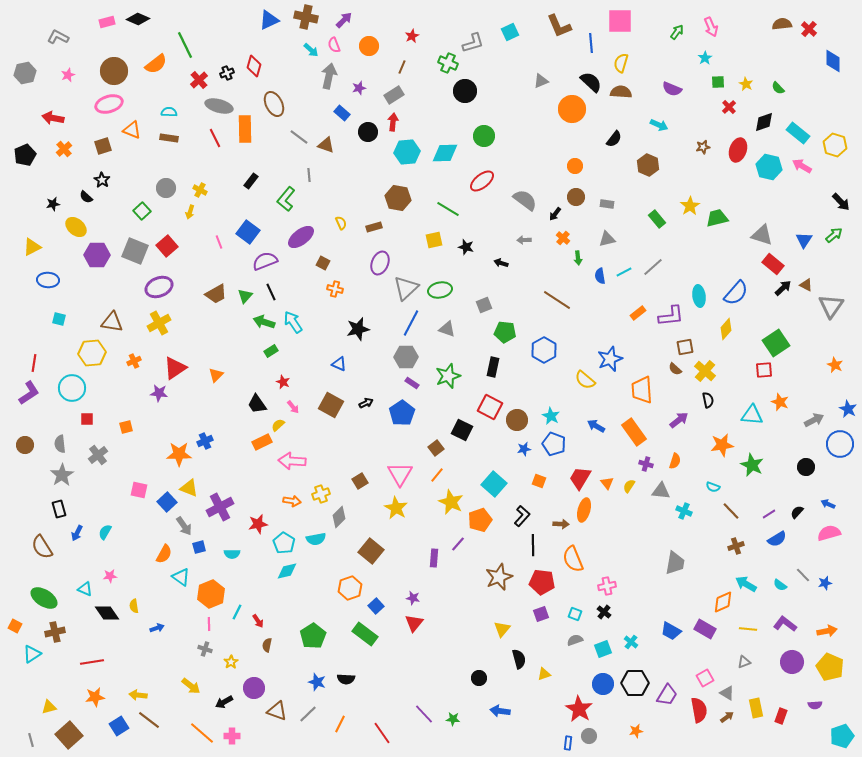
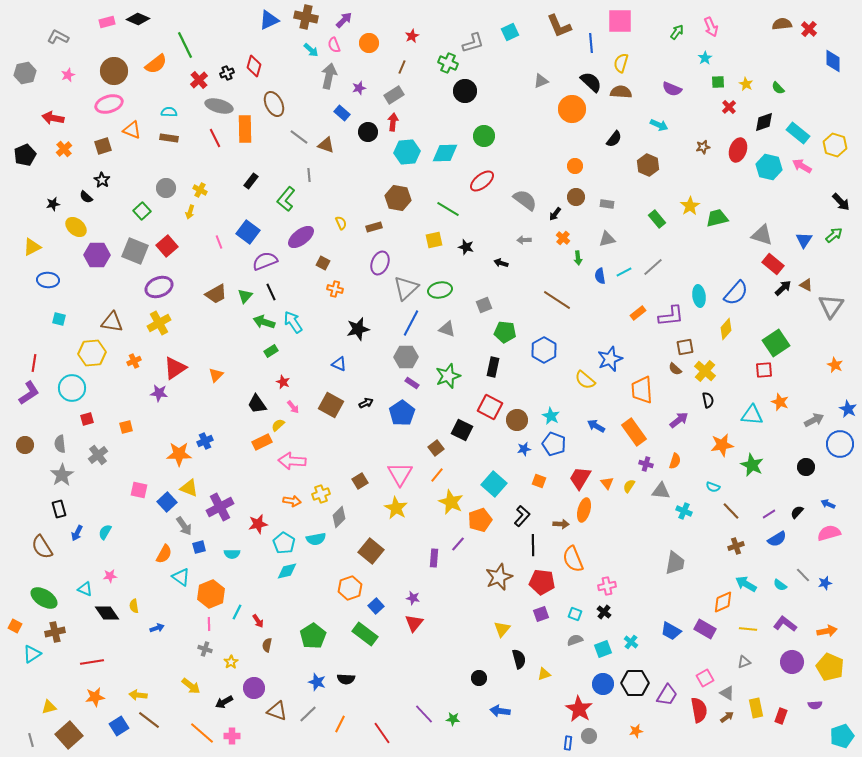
orange circle at (369, 46): moved 3 px up
red square at (87, 419): rotated 16 degrees counterclockwise
